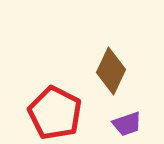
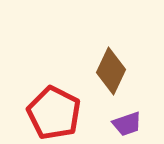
red pentagon: moved 1 px left
